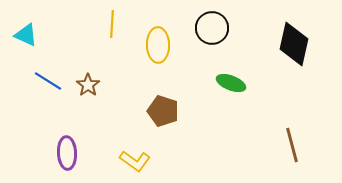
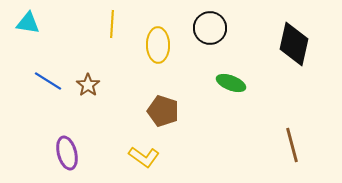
black circle: moved 2 px left
cyan triangle: moved 2 px right, 12 px up; rotated 15 degrees counterclockwise
purple ellipse: rotated 12 degrees counterclockwise
yellow L-shape: moved 9 px right, 4 px up
